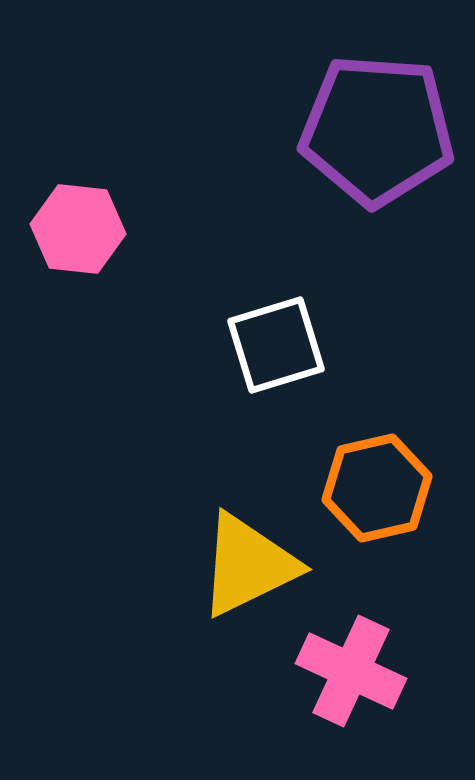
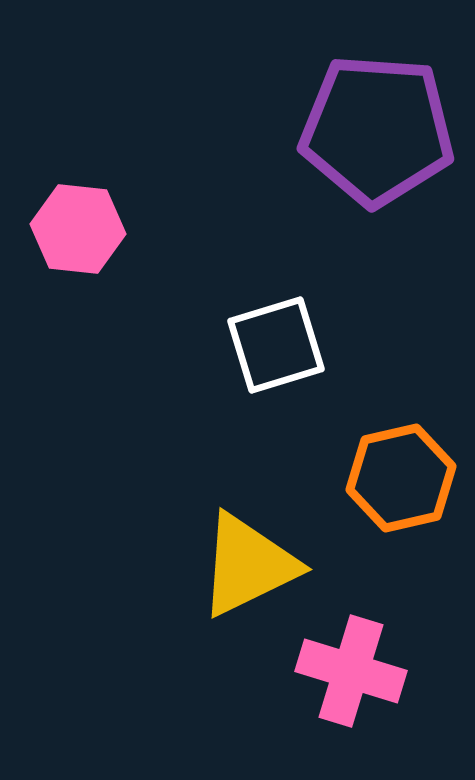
orange hexagon: moved 24 px right, 10 px up
pink cross: rotated 8 degrees counterclockwise
